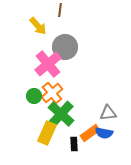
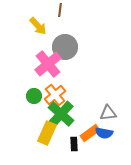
orange cross: moved 3 px right, 2 px down
